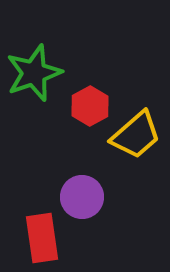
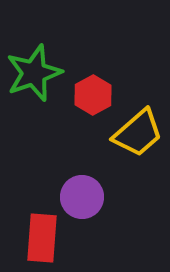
red hexagon: moved 3 px right, 11 px up
yellow trapezoid: moved 2 px right, 2 px up
red rectangle: rotated 12 degrees clockwise
